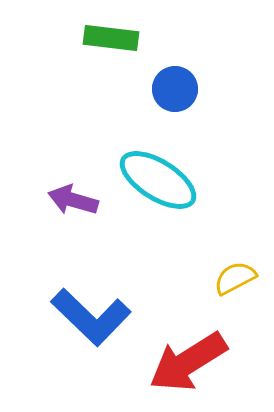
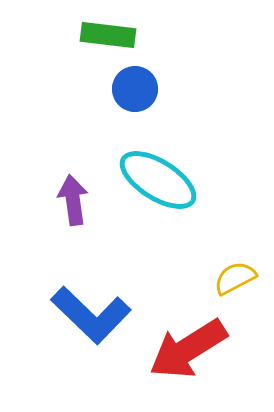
green rectangle: moved 3 px left, 3 px up
blue circle: moved 40 px left
purple arrow: rotated 66 degrees clockwise
blue L-shape: moved 2 px up
red arrow: moved 13 px up
